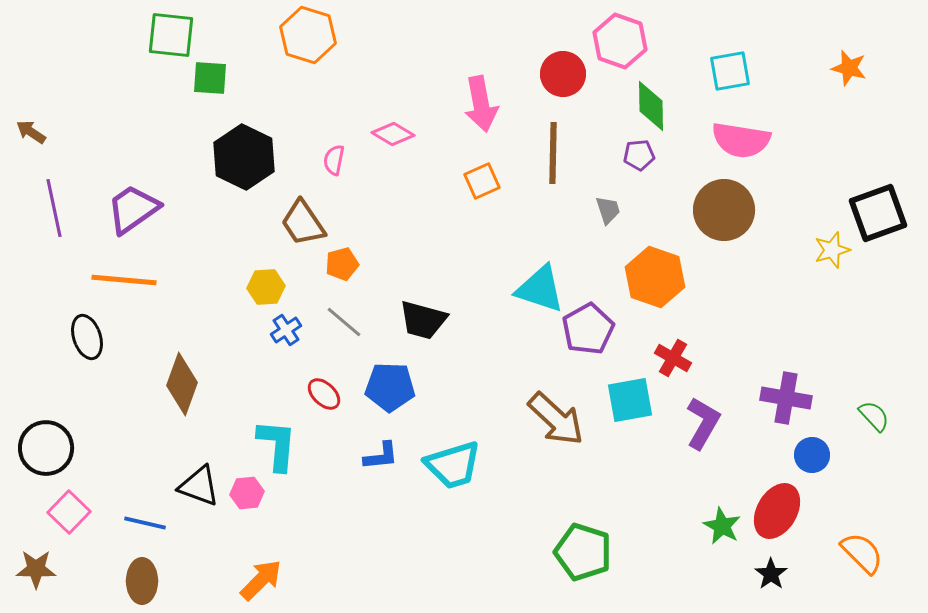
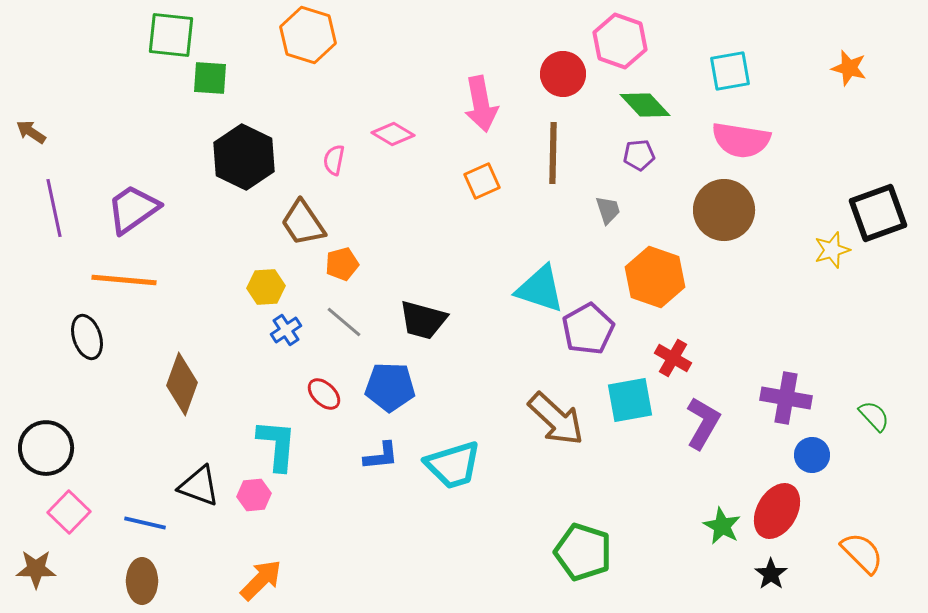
green diamond at (651, 106): moved 6 px left, 1 px up; rotated 42 degrees counterclockwise
pink hexagon at (247, 493): moved 7 px right, 2 px down
